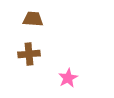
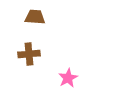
brown trapezoid: moved 2 px right, 2 px up
